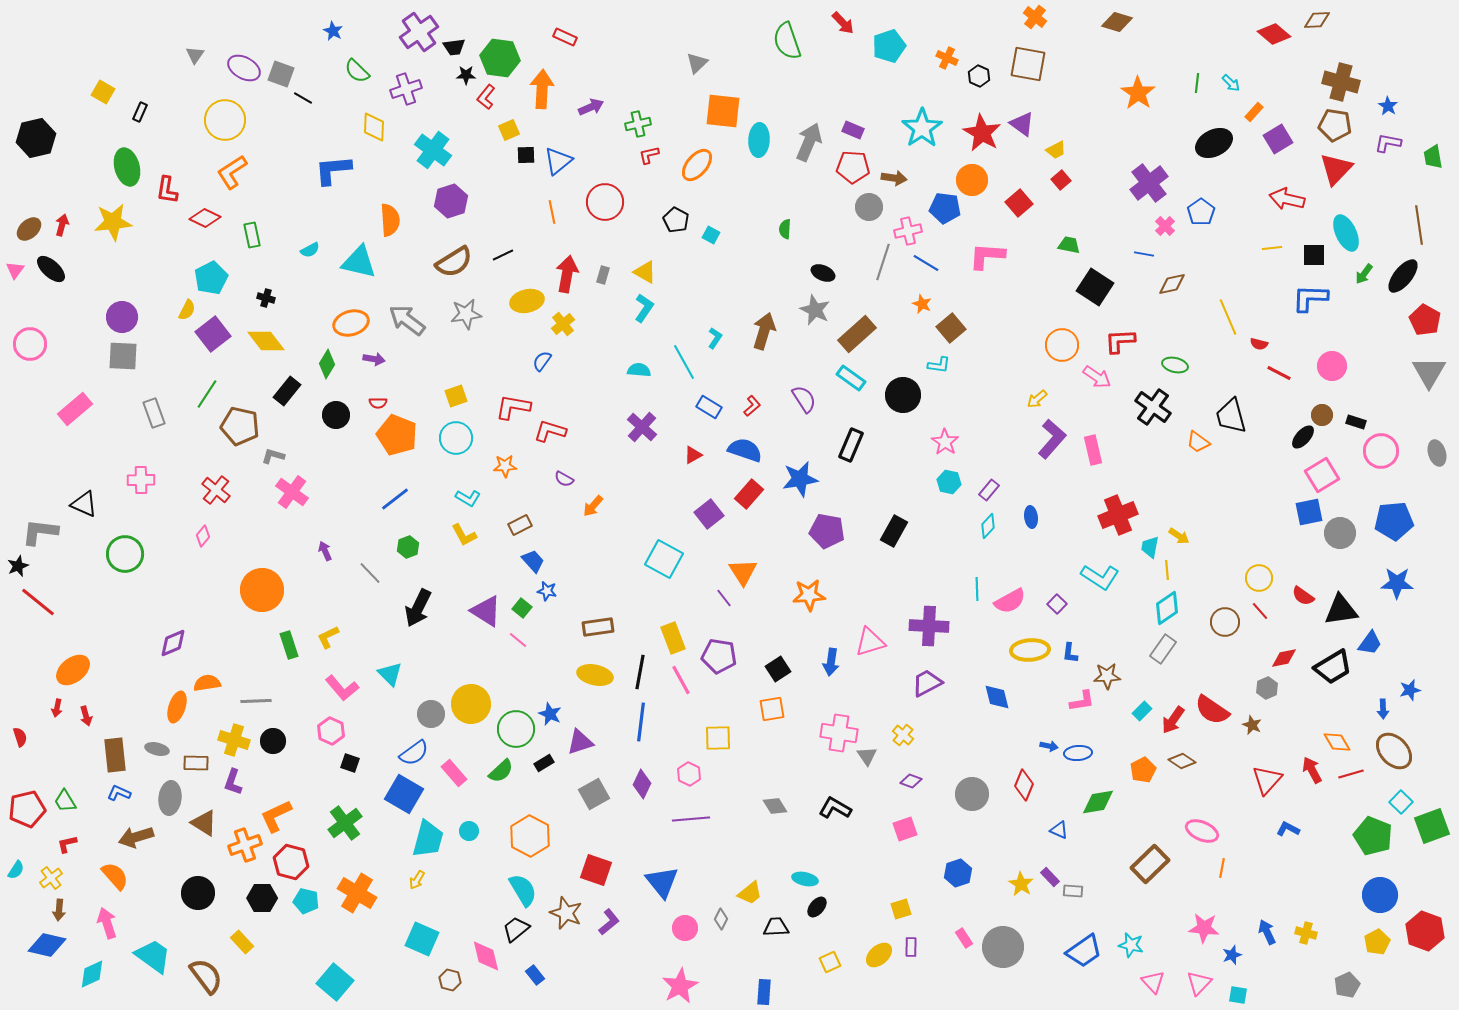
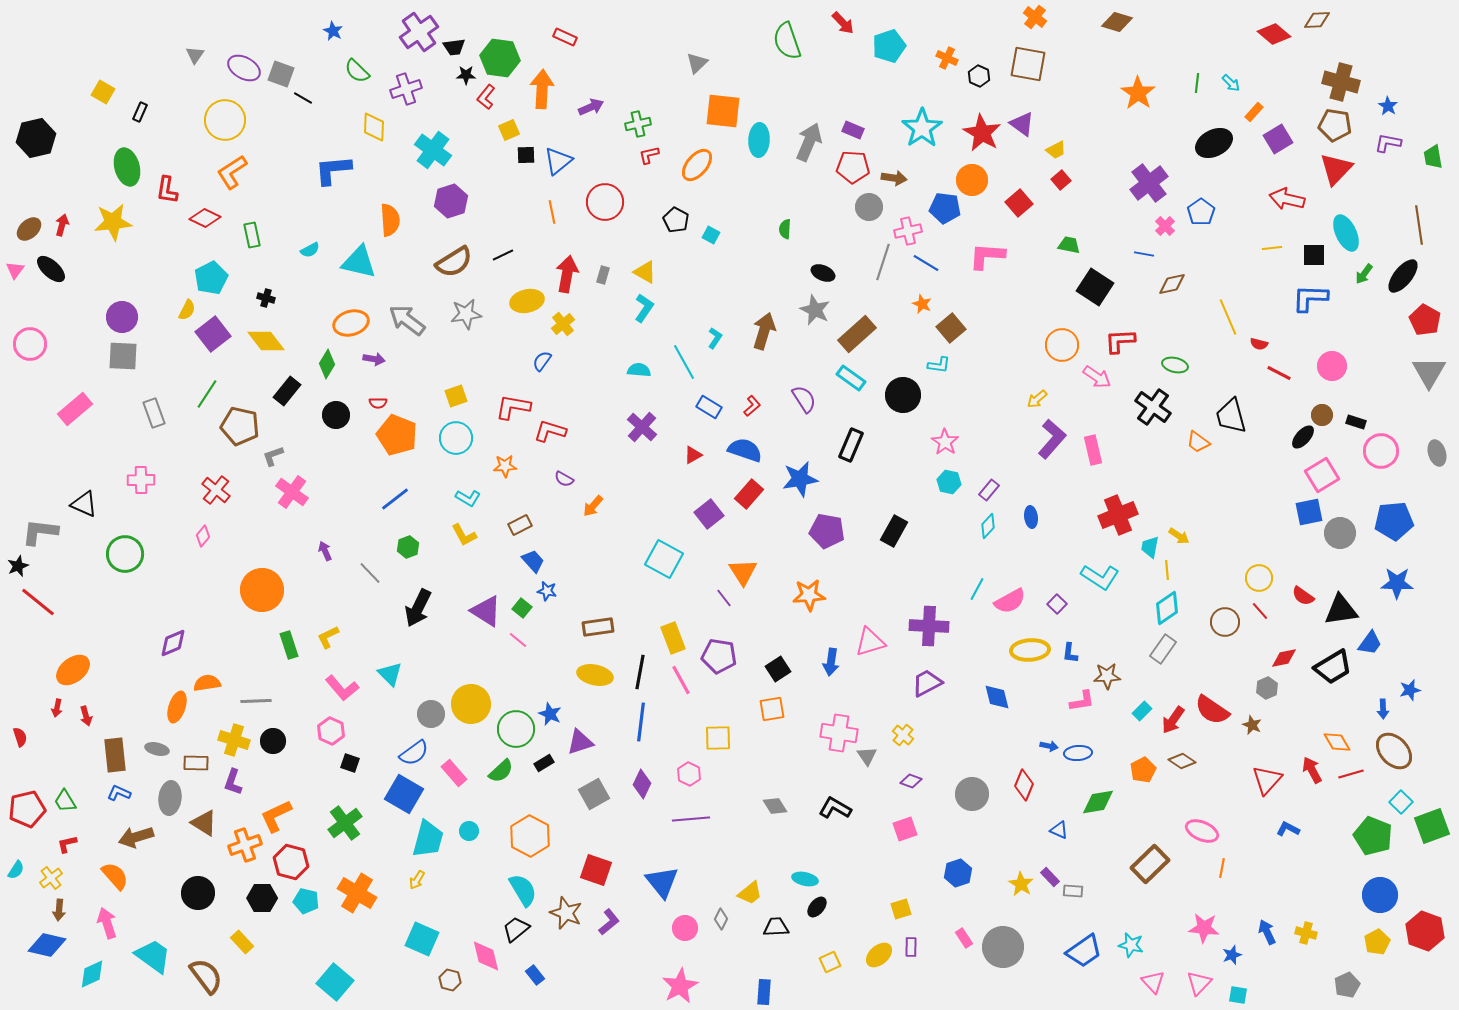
gray L-shape at (273, 456): rotated 35 degrees counterclockwise
cyan line at (977, 589): rotated 30 degrees clockwise
